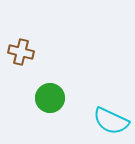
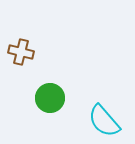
cyan semicircle: moved 7 px left; rotated 24 degrees clockwise
